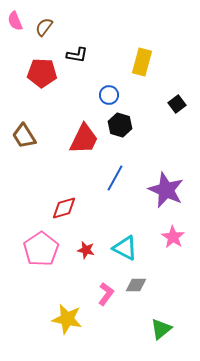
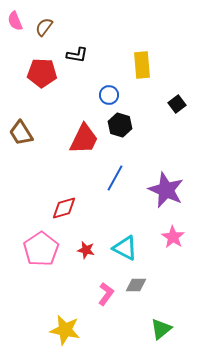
yellow rectangle: moved 3 px down; rotated 20 degrees counterclockwise
brown trapezoid: moved 3 px left, 3 px up
yellow star: moved 2 px left, 11 px down
